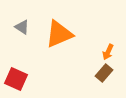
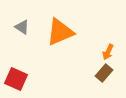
orange triangle: moved 1 px right, 2 px up
